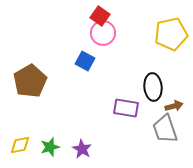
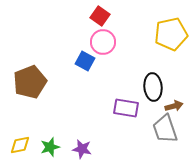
pink circle: moved 9 px down
brown pentagon: moved 1 px down; rotated 8 degrees clockwise
purple star: rotated 18 degrees counterclockwise
